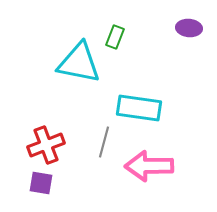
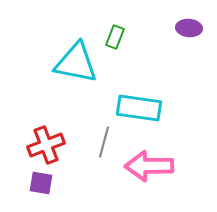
cyan triangle: moved 3 px left
